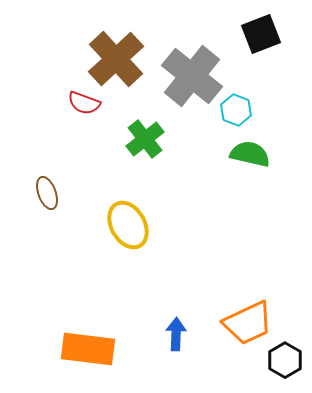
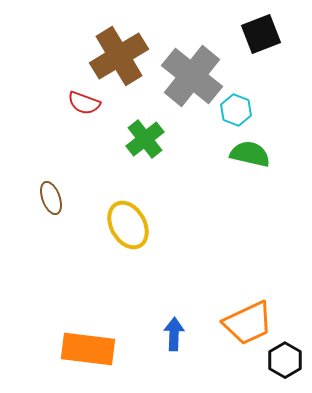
brown cross: moved 3 px right, 3 px up; rotated 12 degrees clockwise
brown ellipse: moved 4 px right, 5 px down
blue arrow: moved 2 px left
